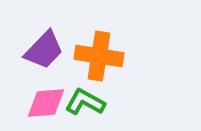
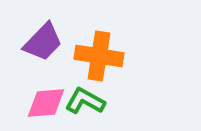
purple trapezoid: moved 1 px left, 8 px up
green L-shape: moved 1 px up
